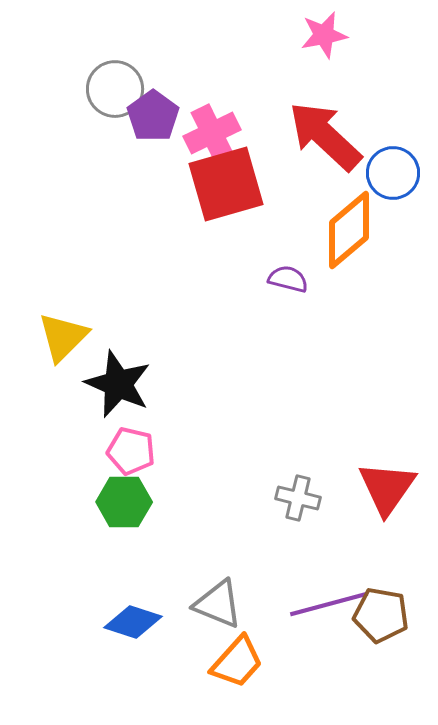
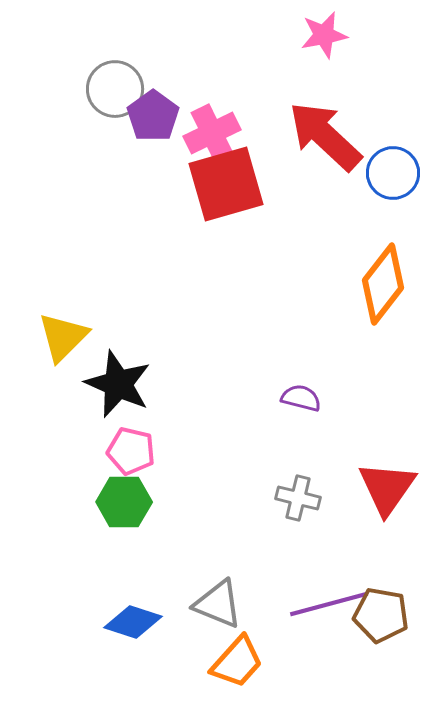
orange diamond: moved 34 px right, 54 px down; rotated 12 degrees counterclockwise
purple semicircle: moved 13 px right, 119 px down
